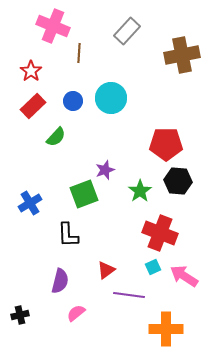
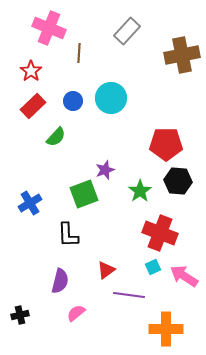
pink cross: moved 4 px left, 2 px down
